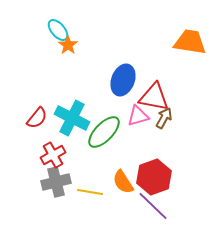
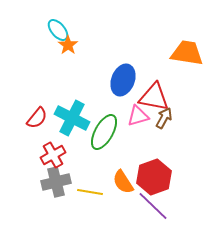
orange trapezoid: moved 3 px left, 11 px down
green ellipse: rotated 15 degrees counterclockwise
